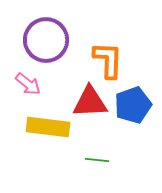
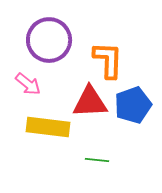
purple circle: moved 3 px right
